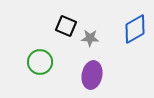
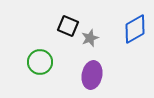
black square: moved 2 px right
gray star: rotated 24 degrees counterclockwise
